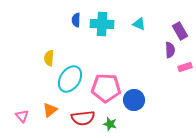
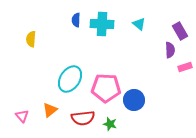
cyan triangle: rotated 16 degrees clockwise
yellow semicircle: moved 18 px left, 19 px up
